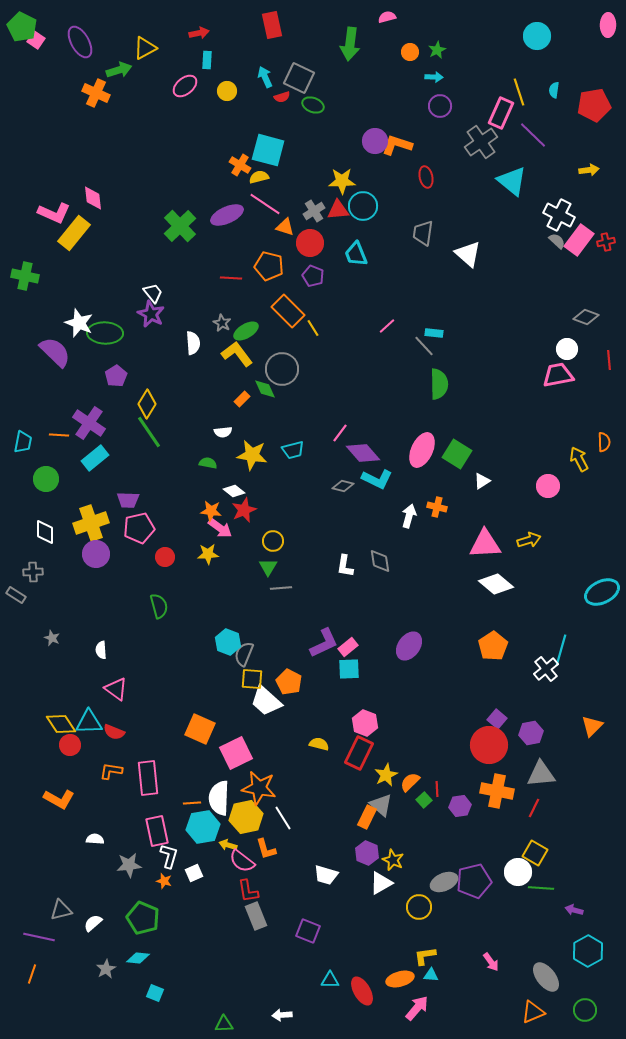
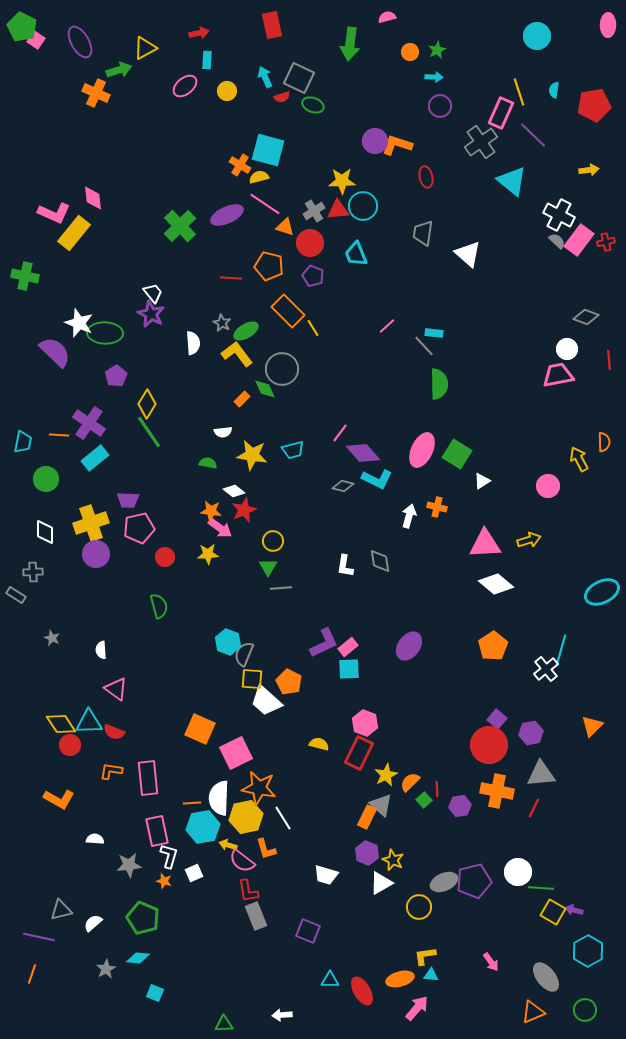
yellow square at (535, 853): moved 18 px right, 59 px down
